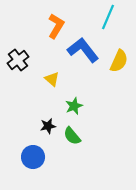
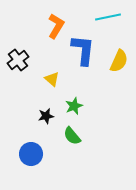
cyan line: rotated 55 degrees clockwise
blue L-shape: rotated 44 degrees clockwise
black star: moved 2 px left, 10 px up
blue circle: moved 2 px left, 3 px up
